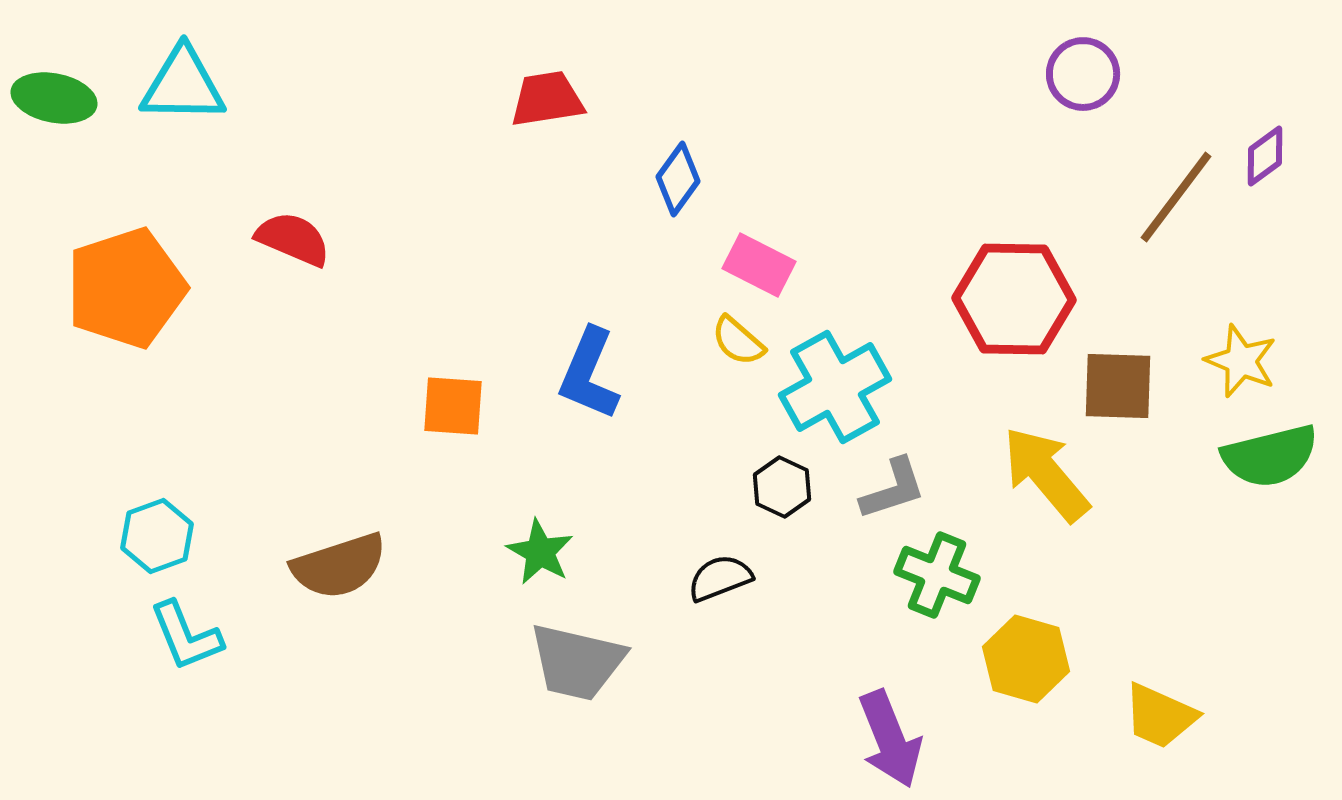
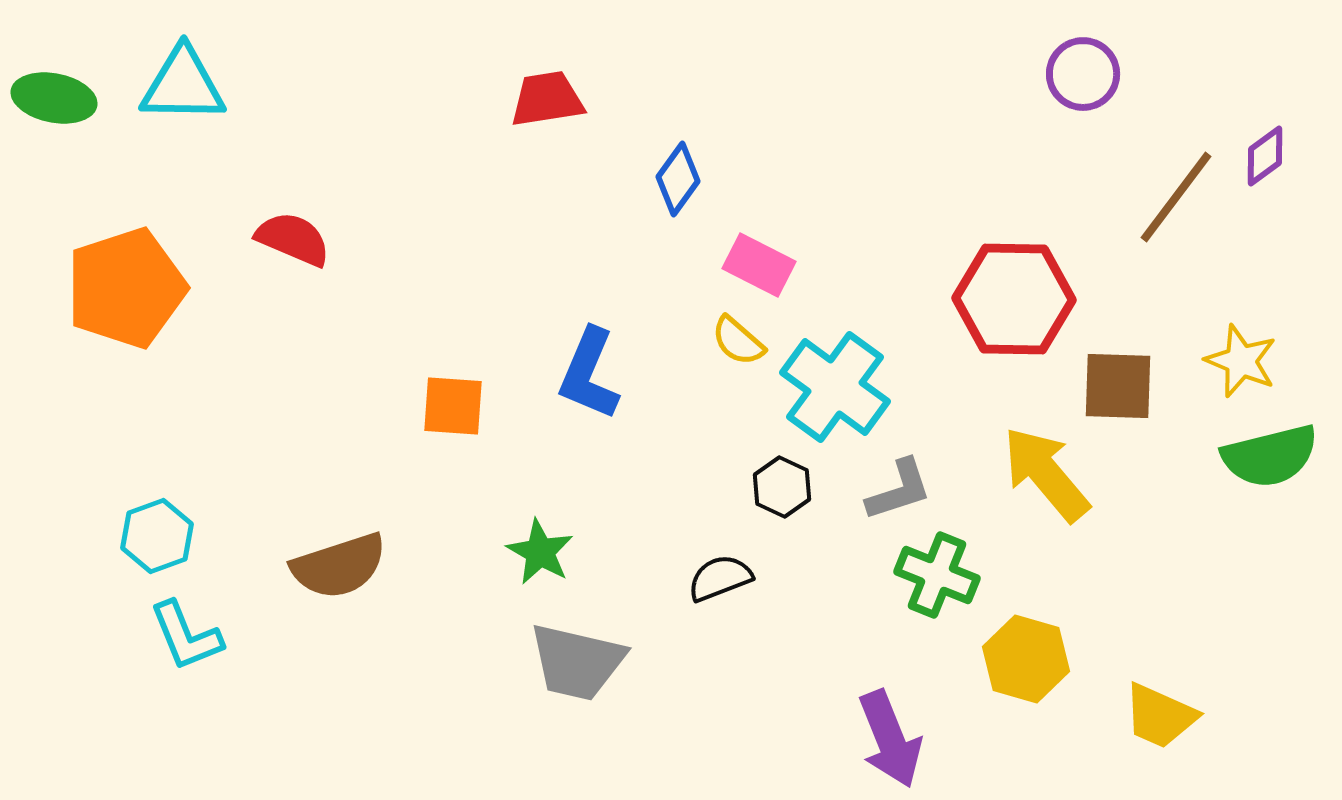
cyan cross: rotated 25 degrees counterclockwise
gray L-shape: moved 6 px right, 1 px down
